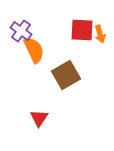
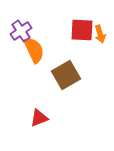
purple cross: rotated 20 degrees clockwise
red triangle: rotated 36 degrees clockwise
